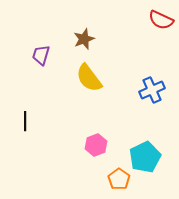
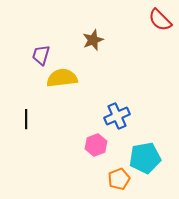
red semicircle: moved 1 px left; rotated 20 degrees clockwise
brown star: moved 9 px right, 1 px down
yellow semicircle: moved 27 px left; rotated 120 degrees clockwise
blue cross: moved 35 px left, 26 px down
black line: moved 1 px right, 2 px up
cyan pentagon: moved 1 px down; rotated 16 degrees clockwise
orange pentagon: rotated 15 degrees clockwise
